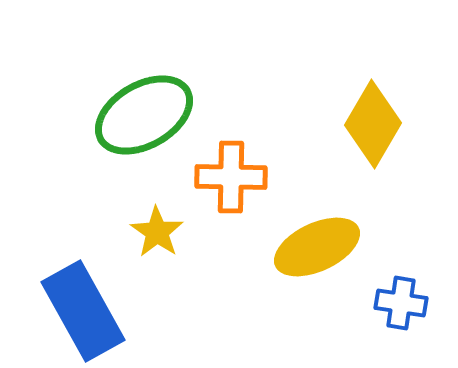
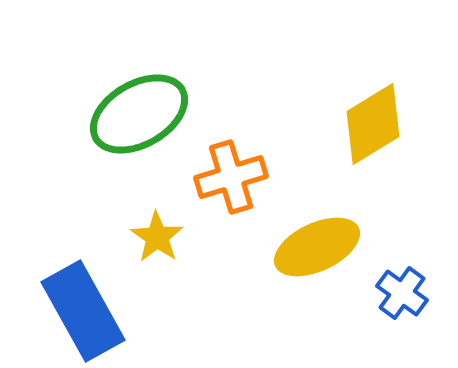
green ellipse: moved 5 px left, 1 px up
yellow diamond: rotated 28 degrees clockwise
orange cross: rotated 18 degrees counterclockwise
yellow star: moved 5 px down
blue cross: moved 1 px right, 10 px up; rotated 27 degrees clockwise
